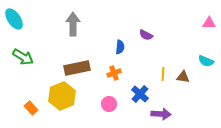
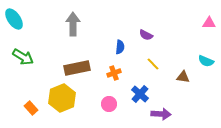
yellow line: moved 10 px left, 10 px up; rotated 48 degrees counterclockwise
yellow hexagon: moved 2 px down
